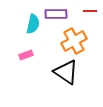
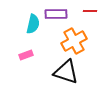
black triangle: rotated 16 degrees counterclockwise
